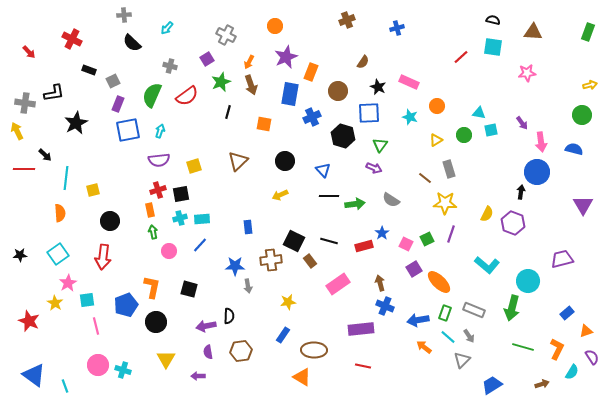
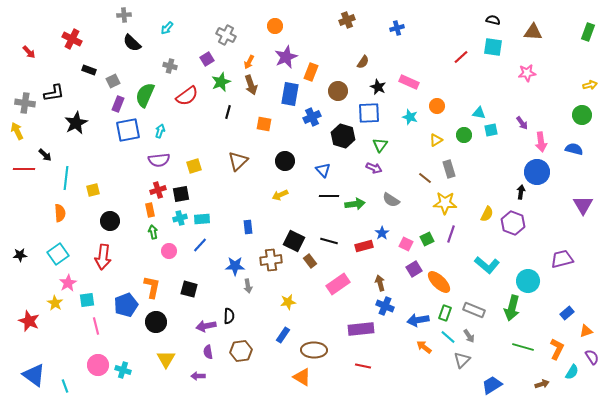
green semicircle at (152, 95): moved 7 px left
